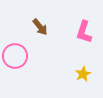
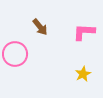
pink L-shape: rotated 75 degrees clockwise
pink circle: moved 2 px up
